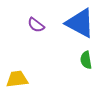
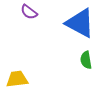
purple semicircle: moved 7 px left, 13 px up
